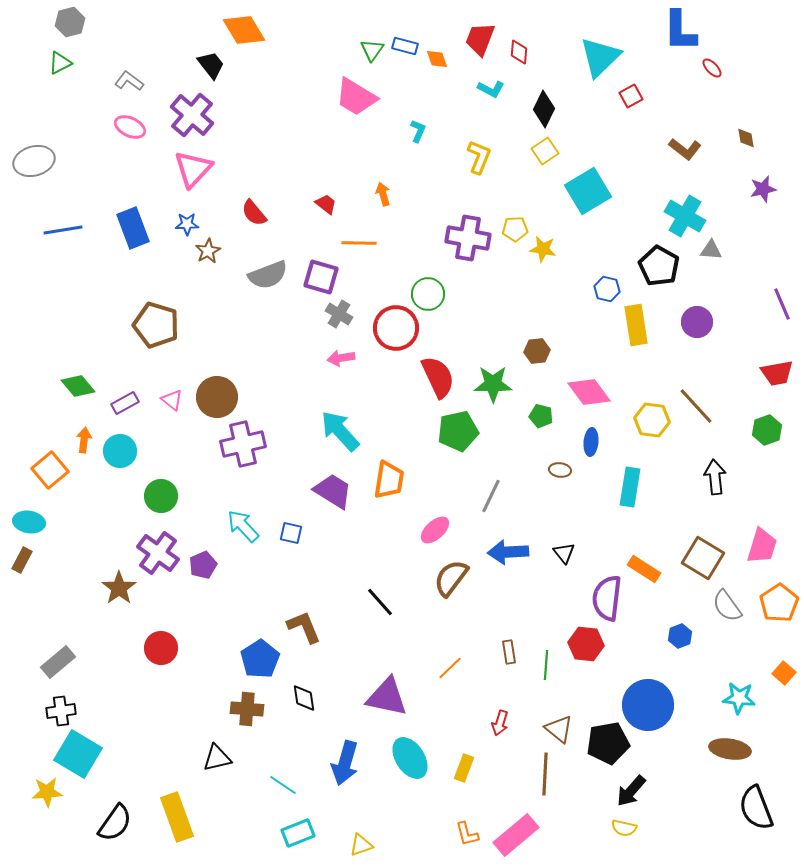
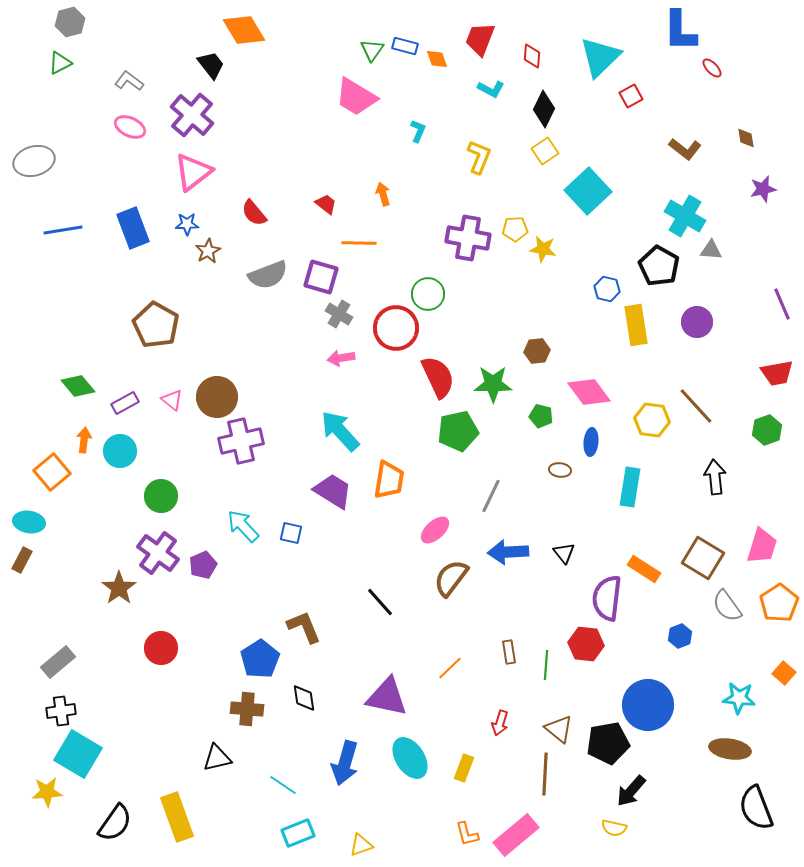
red diamond at (519, 52): moved 13 px right, 4 px down
pink triangle at (193, 169): moved 3 px down; rotated 9 degrees clockwise
cyan square at (588, 191): rotated 12 degrees counterclockwise
brown pentagon at (156, 325): rotated 12 degrees clockwise
purple cross at (243, 444): moved 2 px left, 3 px up
orange square at (50, 470): moved 2 px right, 2 px down
yellow semicircle at (624, 828): moved 10 px left
